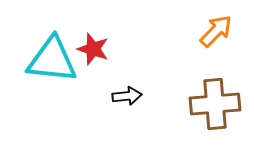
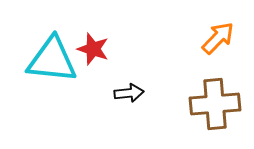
orange arrow: moved 2 px right, 7 px down
black arrow: moved 2 px right, 3 px up
